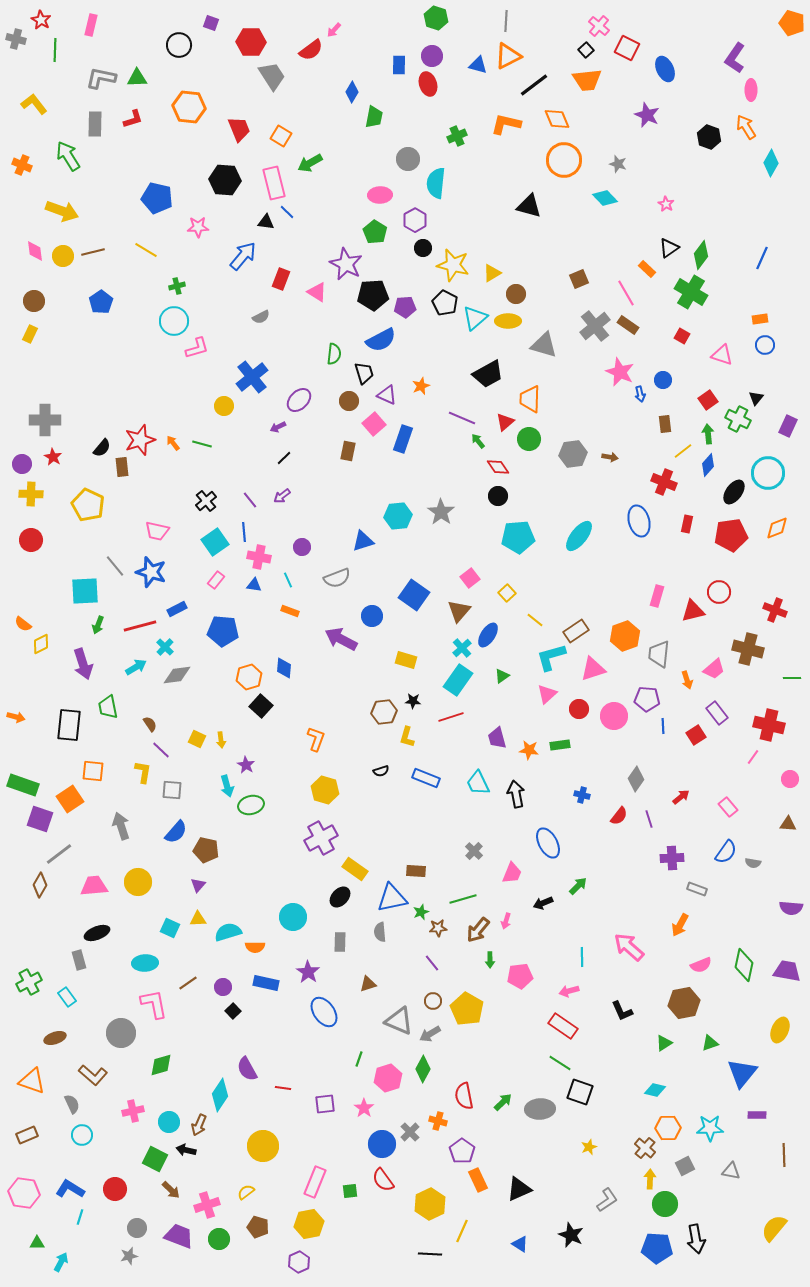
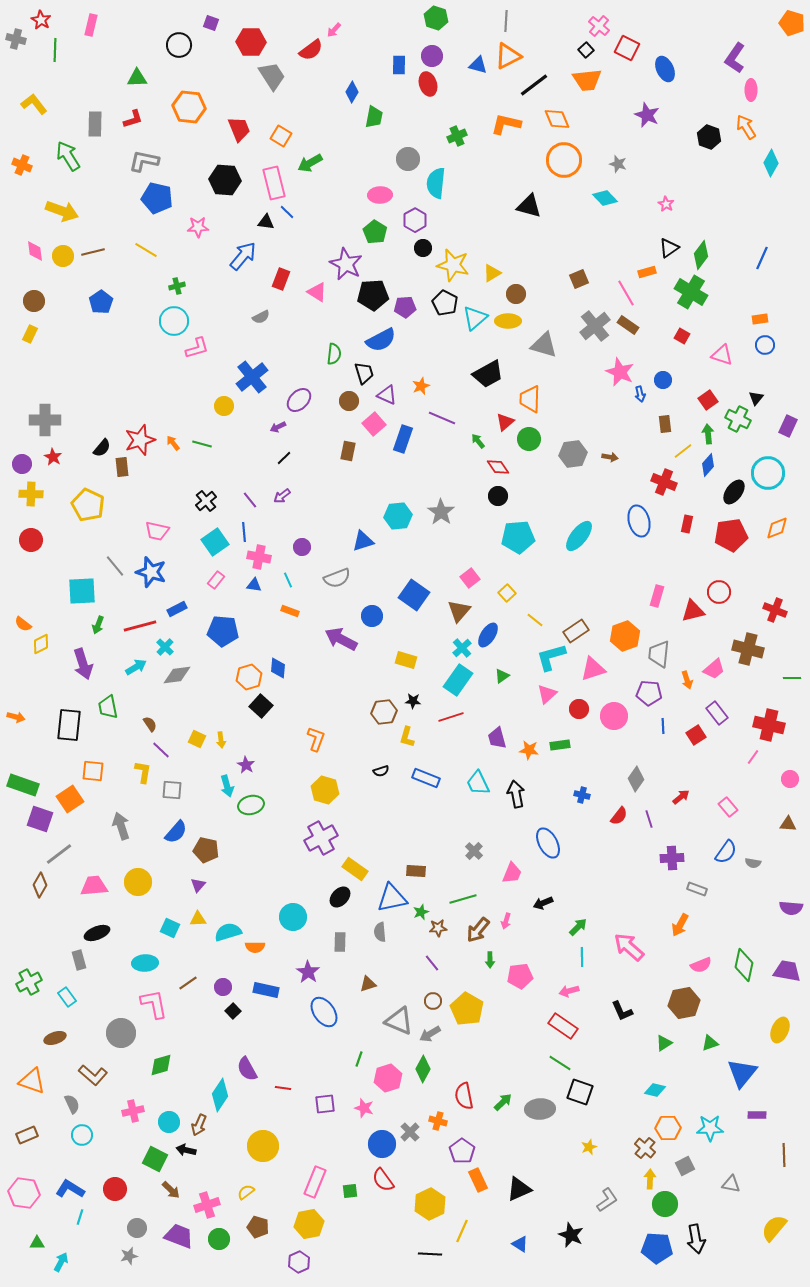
gray L-shape at (101, 78): moved 43 px right, 83 px down
orange rectangle at (647, 269): moved 3 px down; rotated 60 degrees counterclockwise
purple line at (462, 418): moved 20 px left
cyan square at (85, 591): moved 3 px left
blue diamond at (284, 668): moved 6 px left
purple pentagon at (647, 699): moved 2 px right, 6 px up
green arrow at (578, 886): moved 41 px down
blue rectangle at (266, 983): moved 7 px down
pink star at (364, 1108): rotated 18 degrees counterclockwise
gray triangle at (731, 1171): moved 13 px down
